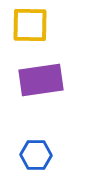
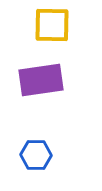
yellow square: moved 22 px right
